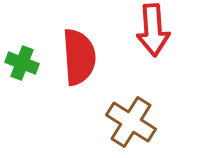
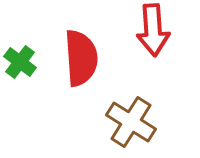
red semicircle: moved 2 px right, 1 px down
green cross: moved 2 px left, 1 px up; rotated 16 degrees clockwise
